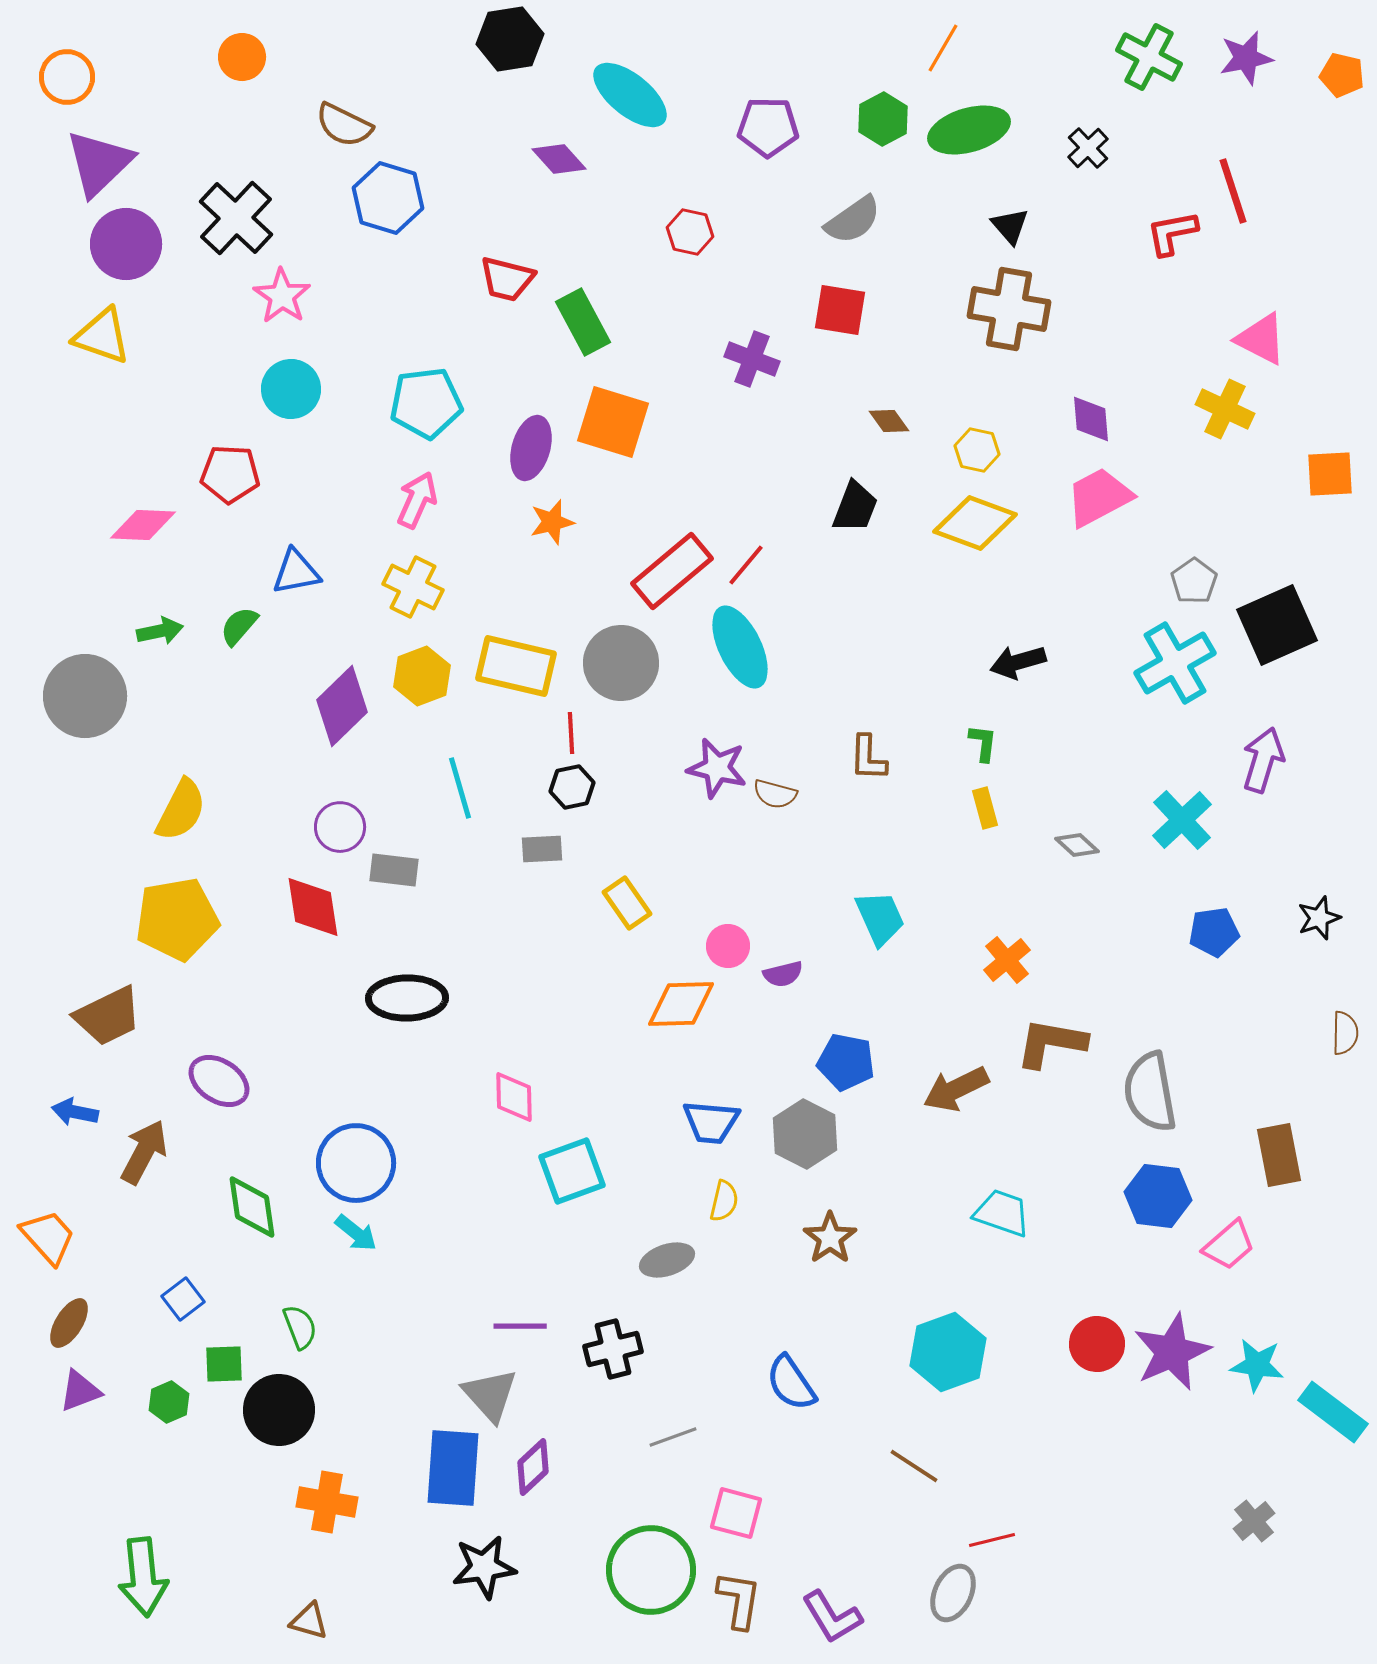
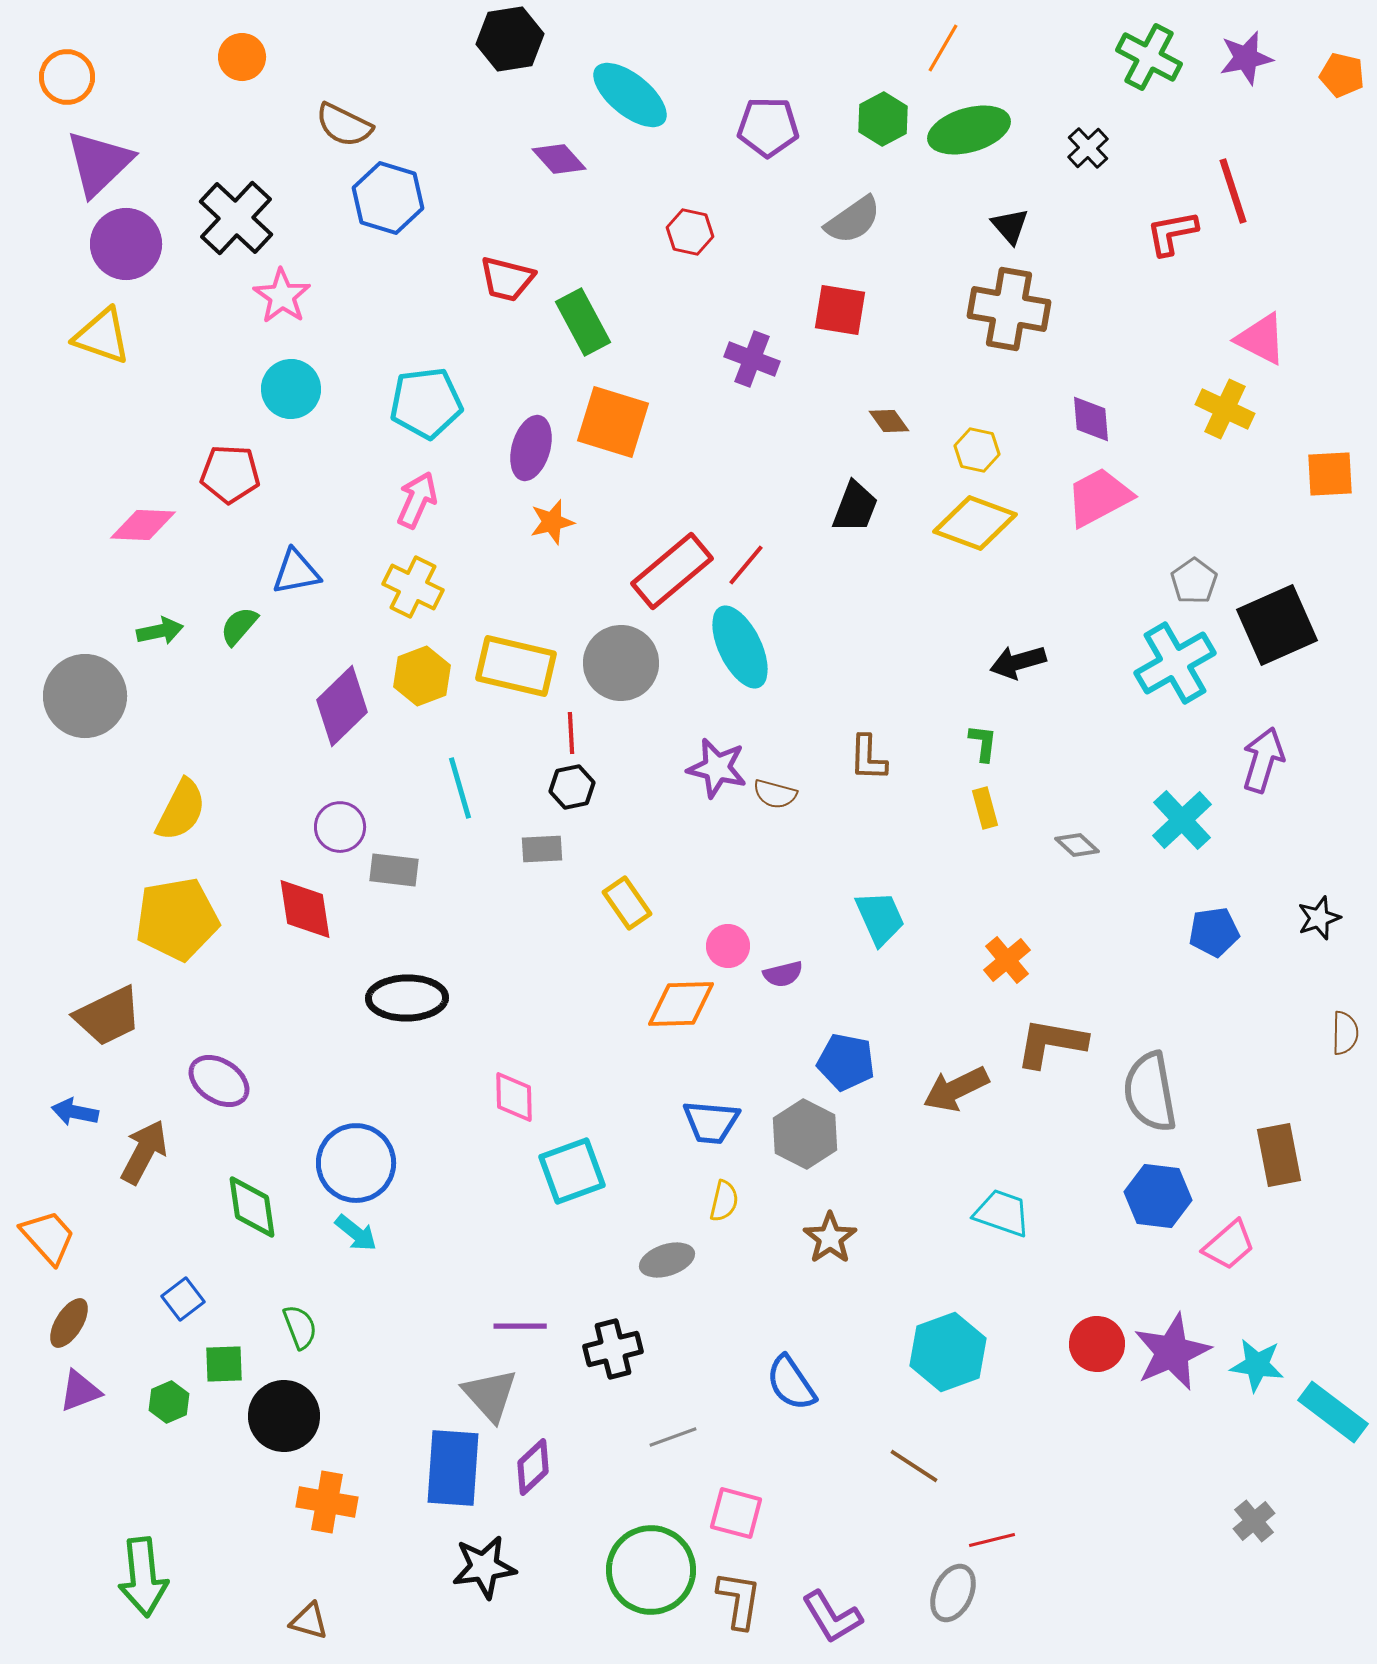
red diamond at (313, 907): moved 8 px left, 2 px down
black circle at (279, 1410): moved 5 px right, 6 px down
